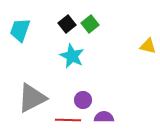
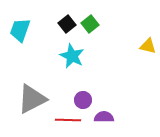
gray triangle: moved 1 px down
